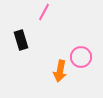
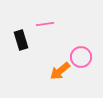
pink line: moved 1 px right, 12 px down; rotated 54 degrees clockwise
orange arrow: rotated 40 degrees clockwise
